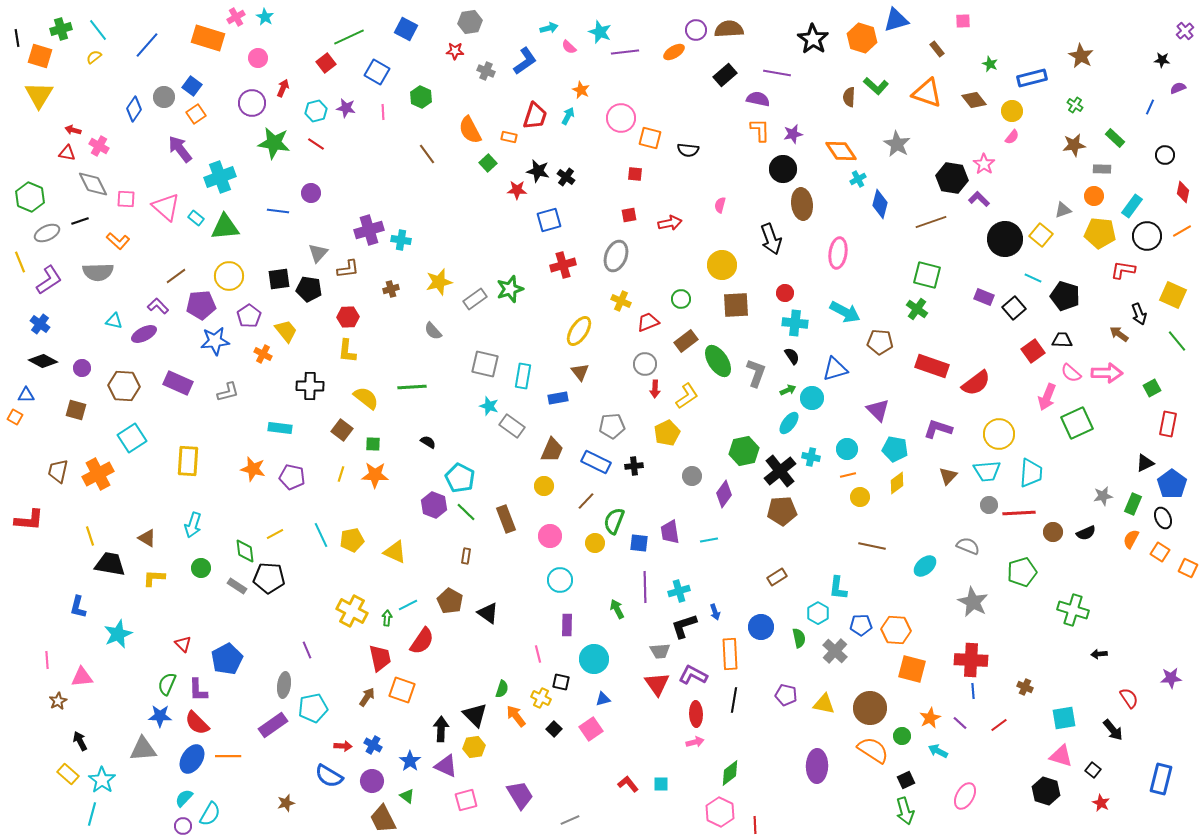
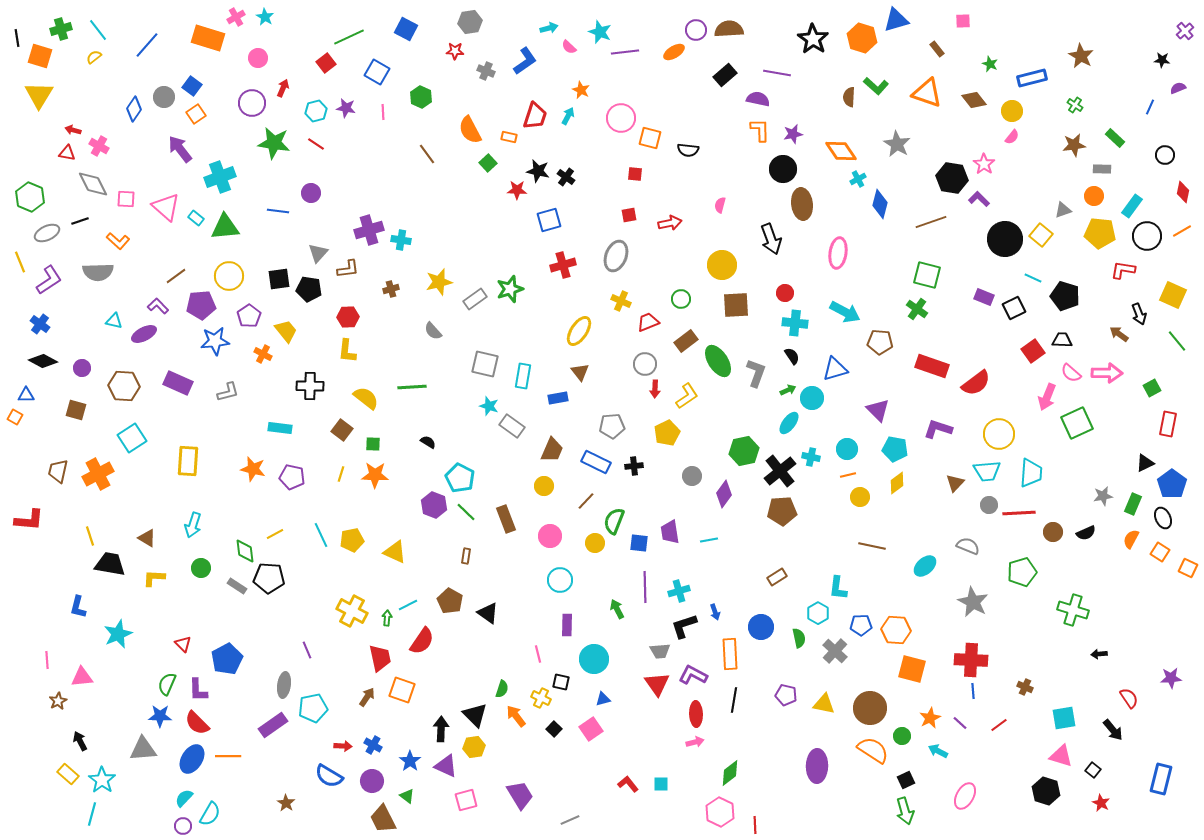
black square at (1014, 308): rotated 15 degrees clockwise
brown triangle at (948, 476): moved 7 px right, 7 px down
brown star at (286, 803): rotated 24 degrees counterclockwise
